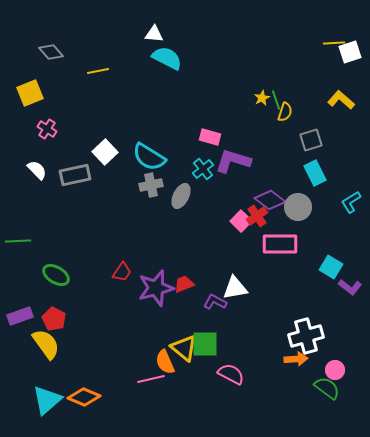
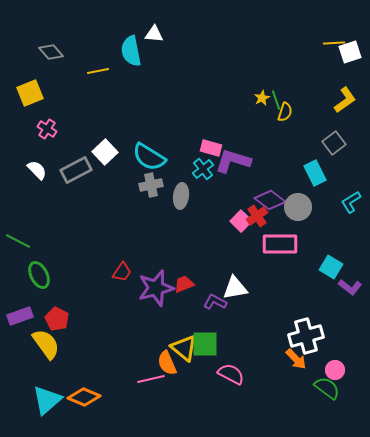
cyan semicircle at (167, 58): moved 36 px left, 7 px up; rotated 128 degrees counterclockwise
yellow L-shape at (341, 100): moved 4 px right; rotated 104 degrees clockwise
pink rectangle at (210, 137): moved 1 px right, 11 px down
gray square at (311, 140): moved 23 px right, 3 px down; rotated 20 degrees counterclockwise
gray rectangle at (75, 175): moved 1 px right, 5 px up; rotated 16 degrees counterclockwise
gray ellipse at (181, 196): rotated 20 degrees counterclockwise
green line at (18, 241): rotated 30 degrees clockwise
green ellipse at (56, 275): moved 17 px left; rotated 32 degrees clockwise
red pentagon at (54, 319): moved 3 px right
orange arrow at (296, 359): rotated 50 degrees clockwise
orange semicircle at (165, 362): moved 2 px right, 1 px down
